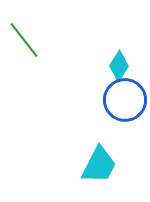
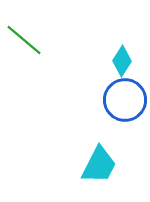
green line: rotated 12 degrees counterclockwise
cyan diamond: moved 3 px right, 5 px up
